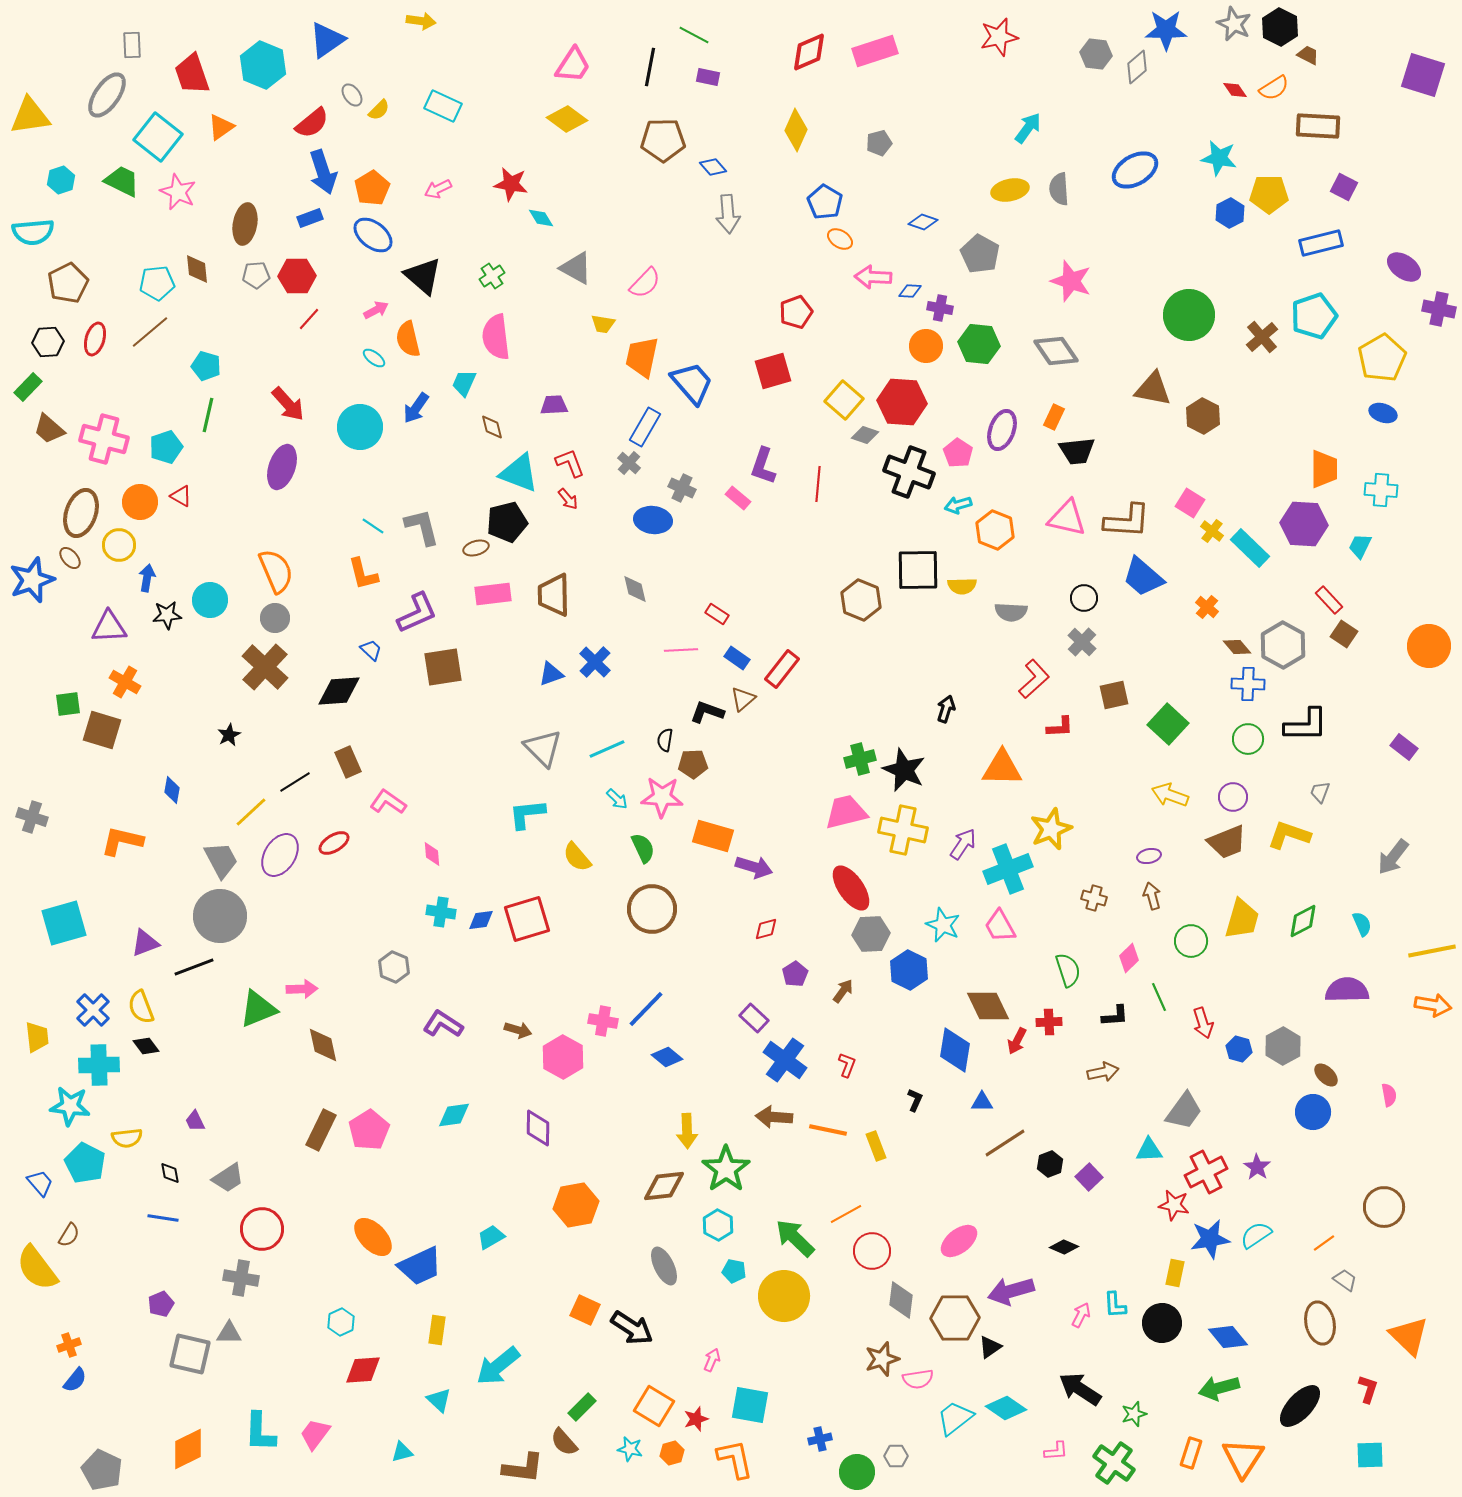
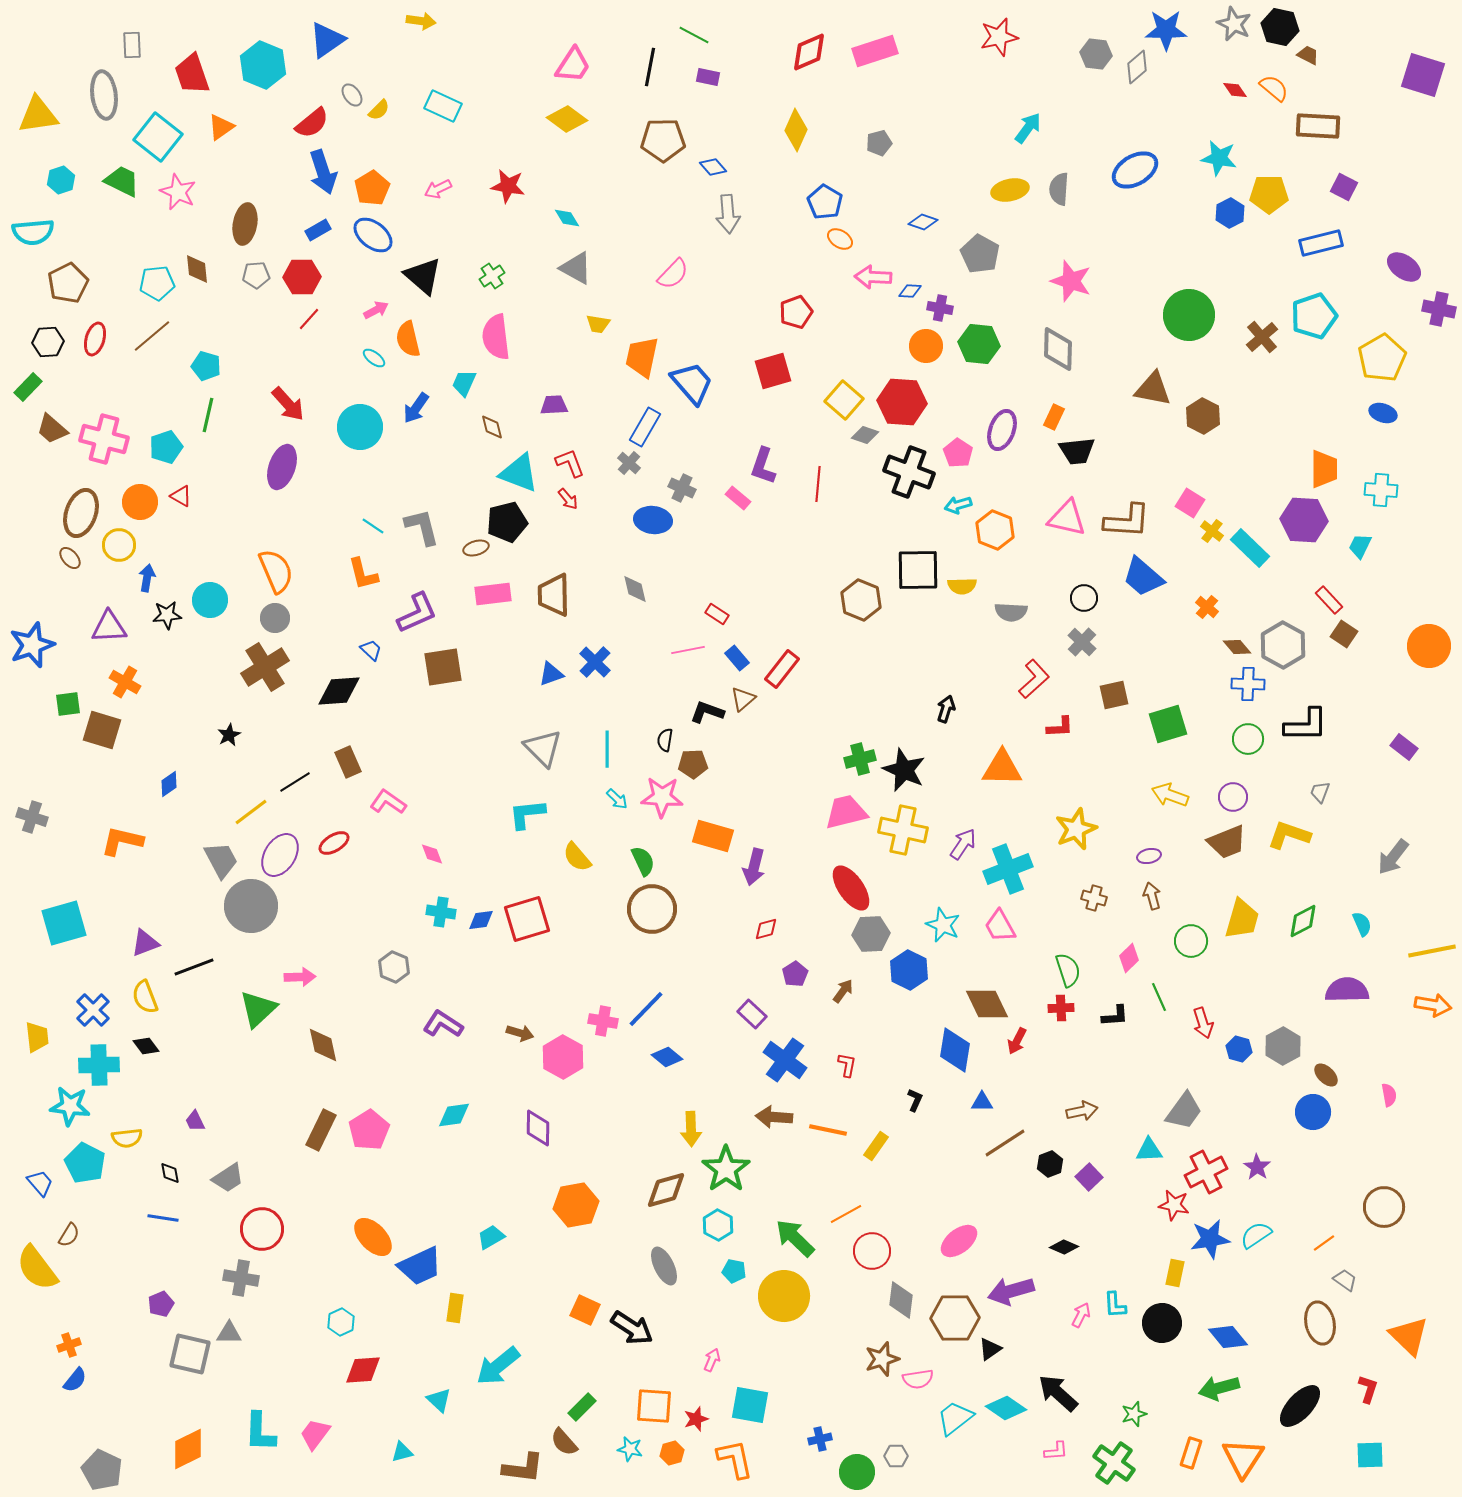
black hexagon at (1280, 27): rotated 15 degrees counterclockwise
orange semicircle at (1274, 88): rotated 108 degrees counterclockwise
gray ellipse at (107, 95): moved 3 px left; rotated 42 degrees counterclockwise
yellow triangle at (30, 116): moved 8 px right, 1 px up
red star at (511, 184): moved 3 px left, 2 px down
gray semicircle at (1059, 189): rotated 8 degrees clockwise
blue rectangle at (310, 218): moved 8 px right, 12 px down; rotated 10 degrees counterclockwise
cyan diamond at (541, 218): moved 26 px right
red hexagon at (297, 276): moved 5 px right, 1 px down
pink semicircle at (645, 283): moved 28 px right, 9 px up
yellow trapezoid at (603, 324): moved 5 px left
brown line at (150, 332): moved 2 px right, 4 px down
gray diamond at (1056, 351): moved 2 px right, 2 px up; rotated 36 degrees clockwise
brown trapezoid at (49, 429): moved 3 px right
purple hexagon at (1304, 524): moved 4 px up
blue star at (32, 580): moved 65 px down
pink line at (681, 650): moved 7 px right; rotated 8 degrees counterclockwise
blue rectangle at (737, 658): rotated 15 degrees clockwise
brown cross at (265, 667): rotated 15 degrees clockwise
green square at (1168, 724): rotated 30 degrees clockwise
cyan line at (607, 749): rotated 66 degrees counterclockwise
blue diamond at (172, 790): moved 3 px left, 6 px up; rotated 44 degrees clockwise
yellow line at (251, 812): rotated 6 degrees clockwise
yellow star at (1051, 829): moved 25 px right
green semicircle at (643, 848): moved 13 px down
pink diamond at (432, 854): rotated 15 degrees counterclockwise
purple arrow at (754, 867): rotated 87 degrees clockwise
gray circle at (220, 916): moved 31 px right, 10 px up
pink arrow at (302, 989): moved 2 px left, 12 px up
brown diamond at (988, 1006): moved 1 px left, 2 px up
yellow semicircle at (141, 1007): moved 4 px right, 10 px up
green triangle at (258, 1009): rotated 21 degrees counterclockwise
purple rectangle at (754, 1018): moved 2 px left, 4 px up
red cross at (1049, 1022): moved 12 px right, 14 px up
brown arrow at (518, 1030): moved 2 px right, 3 px down
red L-shape at (847, 1065): rotated 10 degrees counterclockwise
brown arrow at (1103, 1072): moved 21 px left, 39 px down
yellow arrow at (687, 1131): moved 4 px right, 2 px up
yellow rectangle at (876, 1146): rotated 56 degrees clockwise
brown diamond at (664, 1186): moved 2 px right, 4 px down; rotated 9 degrees counterclockwise
yellow rectangle at (437, 1330): moved 18 px right, 22 px up
black triangle at (990, 1347): moved 2 px down
black arrow at (1080, 1389): moved 22 px left, 4 px down; rotated 9 degrees clockwise
orange square at (654, 1406): rotated 27 degrees counterclockwise
